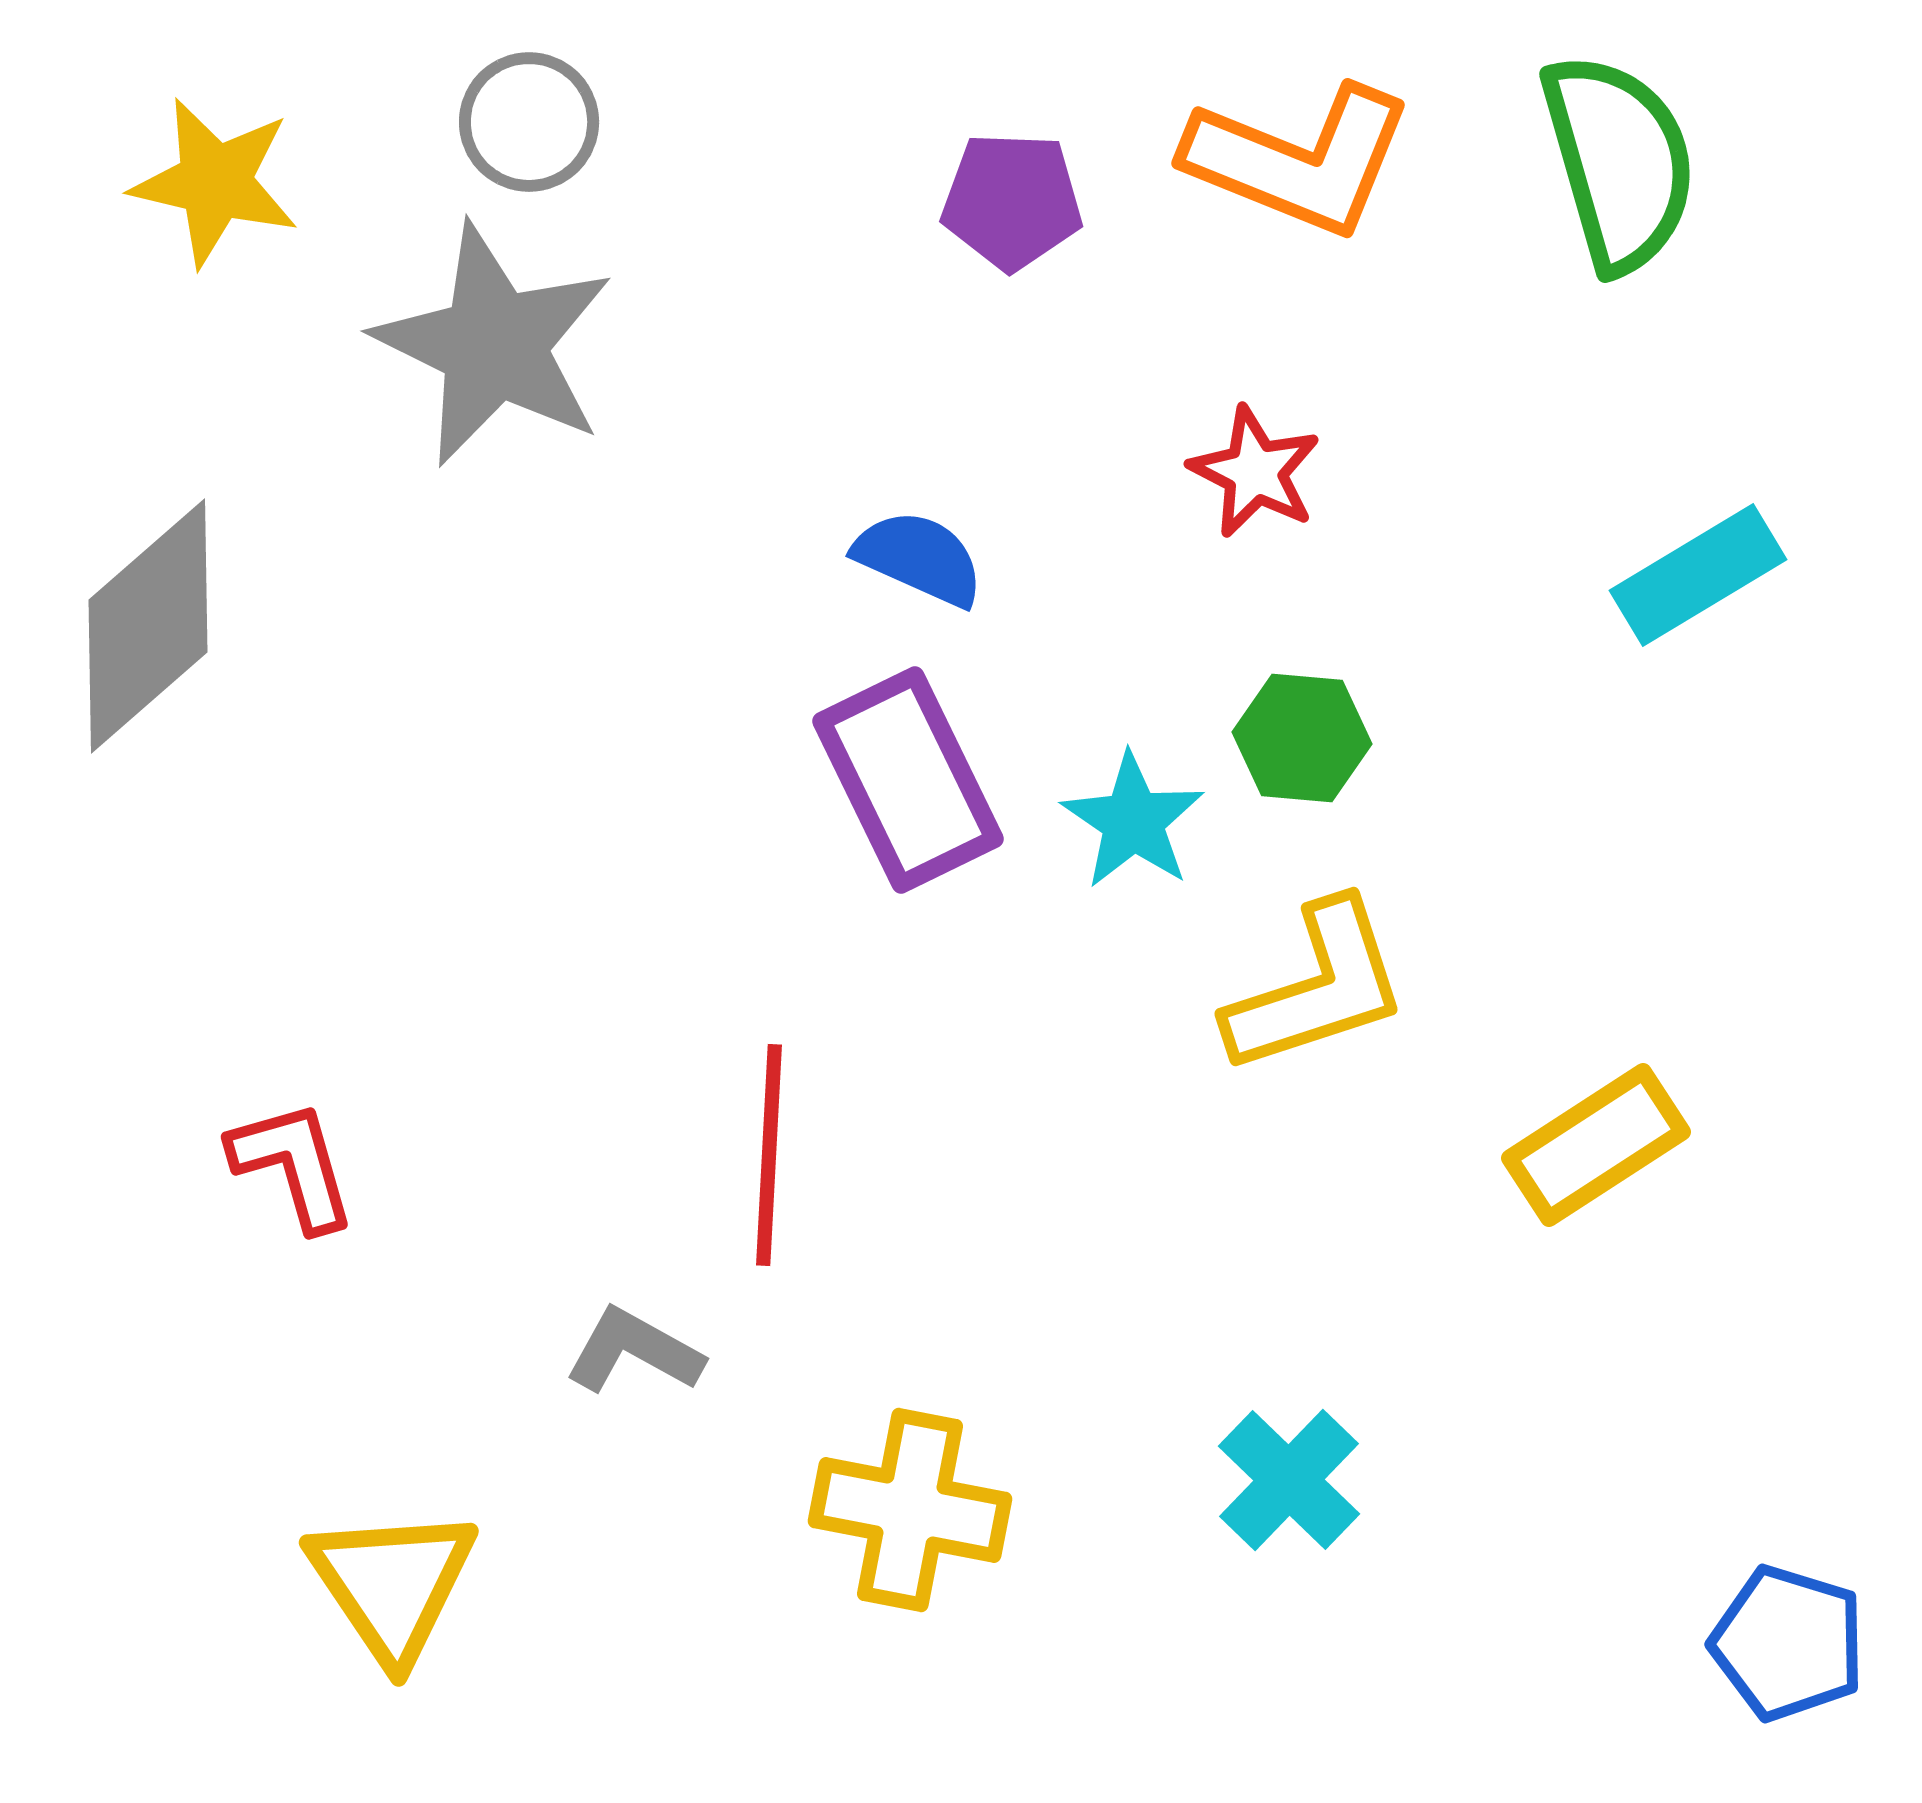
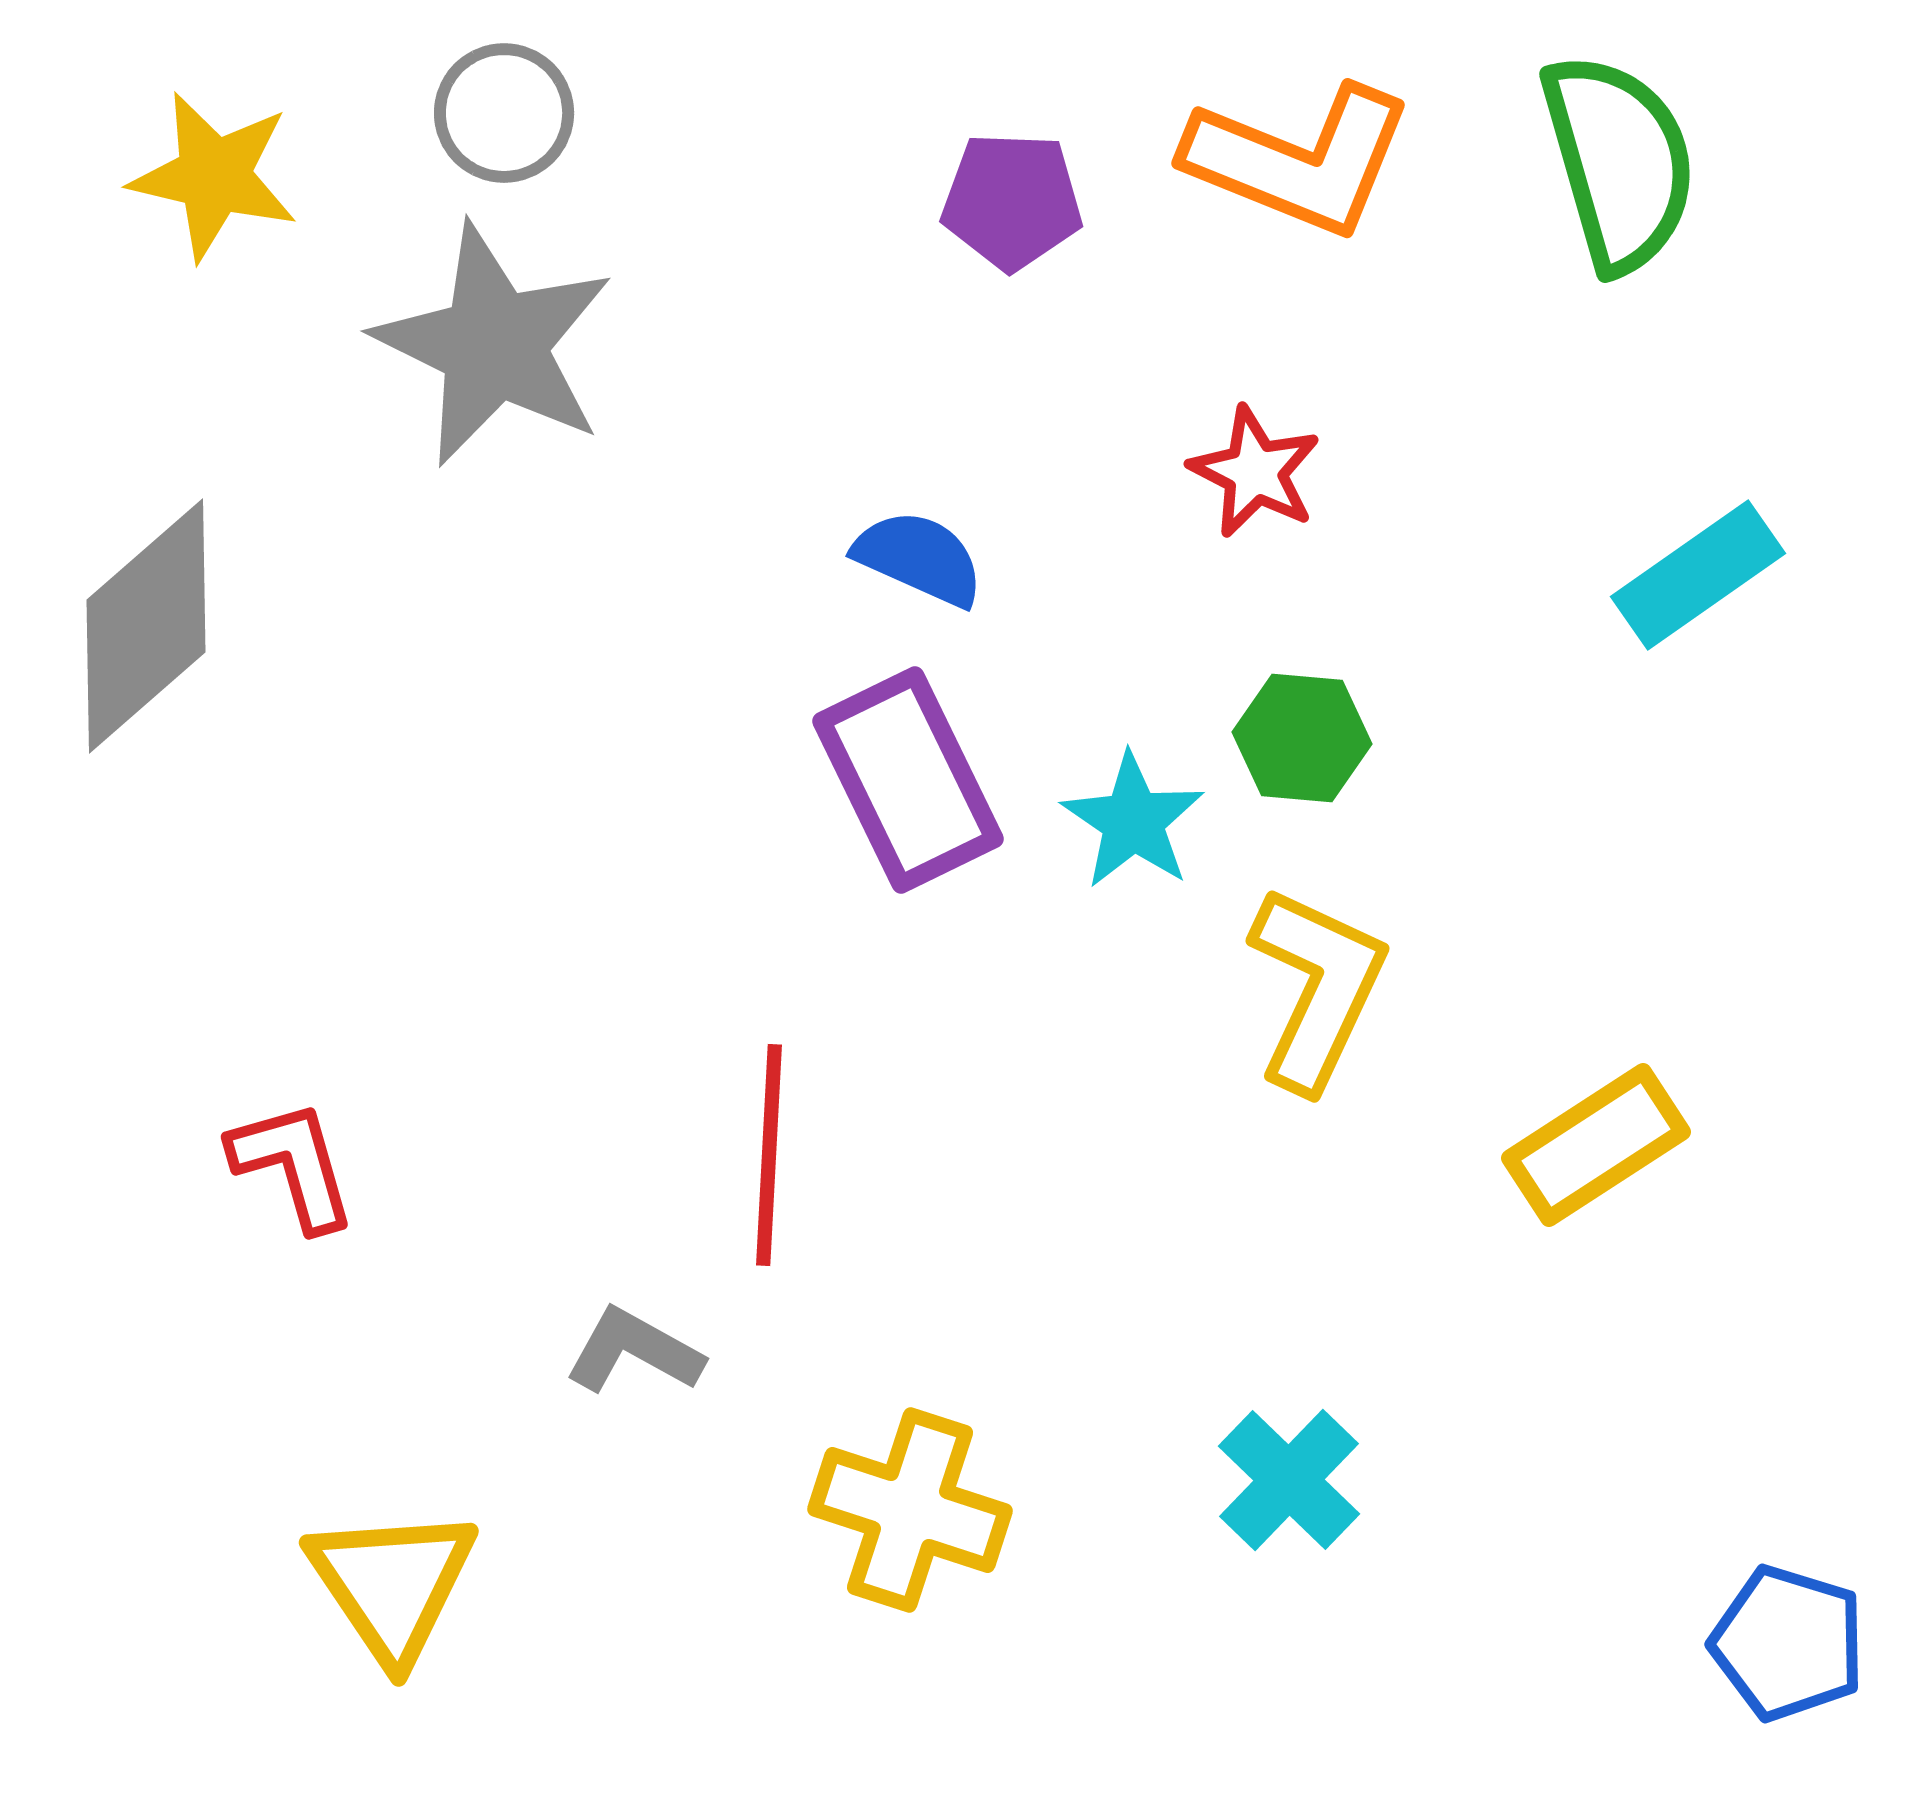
gray circle: moved 25 px left, 9 px up
yellow star: moved 1 px left, 6 px up
cyan rectangle: rotated 4 degrees counterclockwise
gray diamond: moved 2 px left
yellow L-shape: rotated 47 degrees counterclockwise
yellow cross: rotated 7 degrees clockwise
